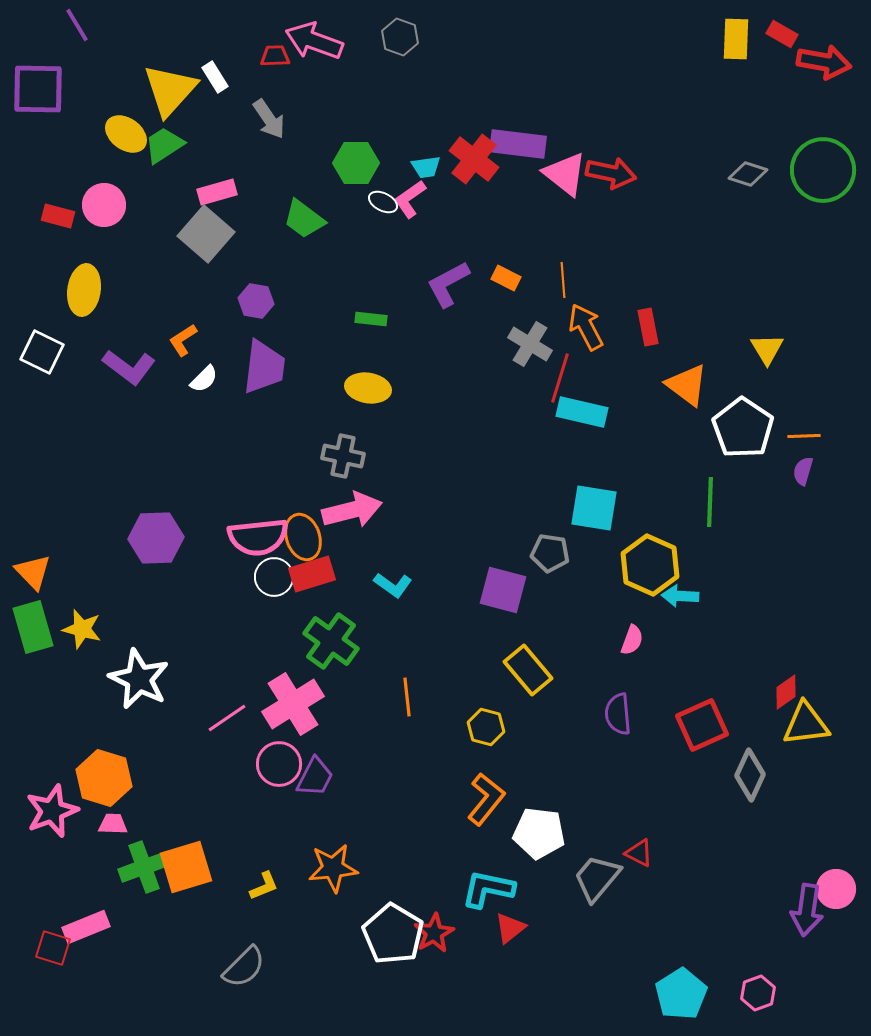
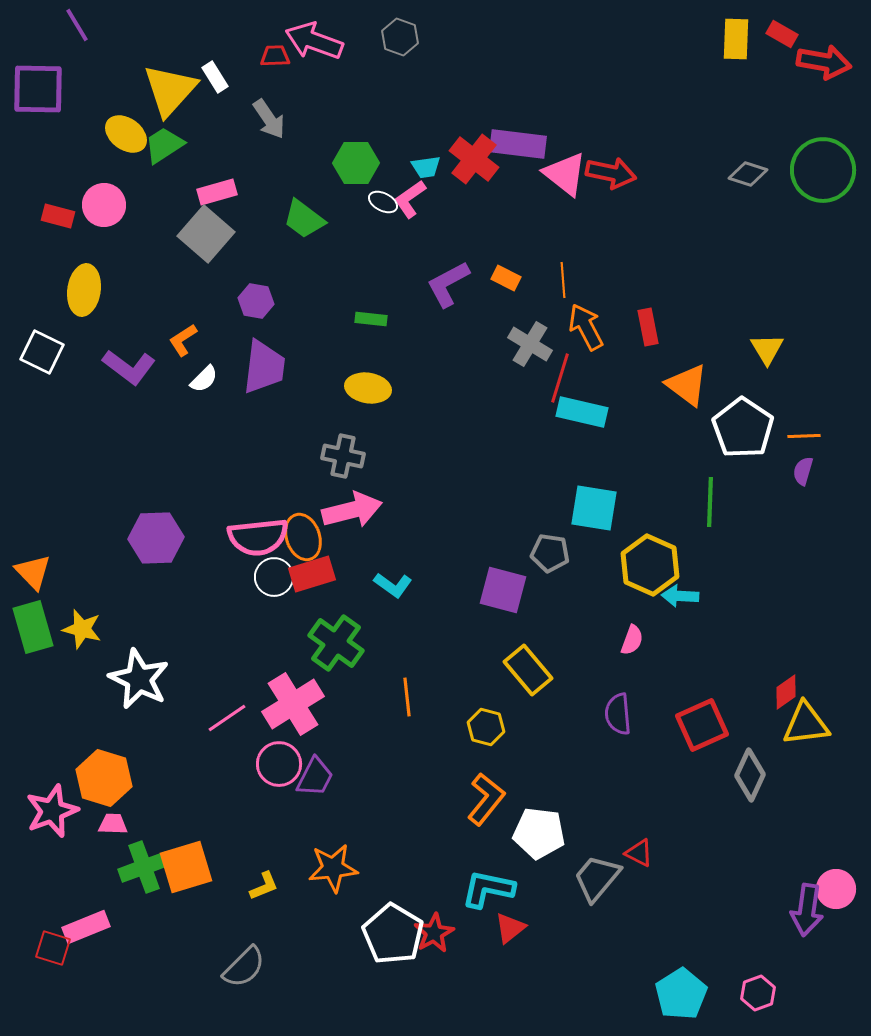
green cross at (331, 641): moved 5 px right, 2 px down
